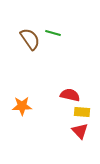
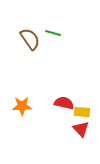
red semicircle: moved 6 px left, 8 px down
red triangle: moved 1 px right, 2 px up
